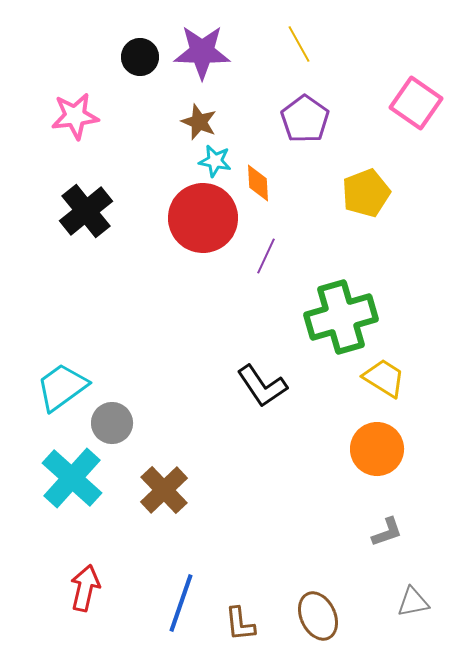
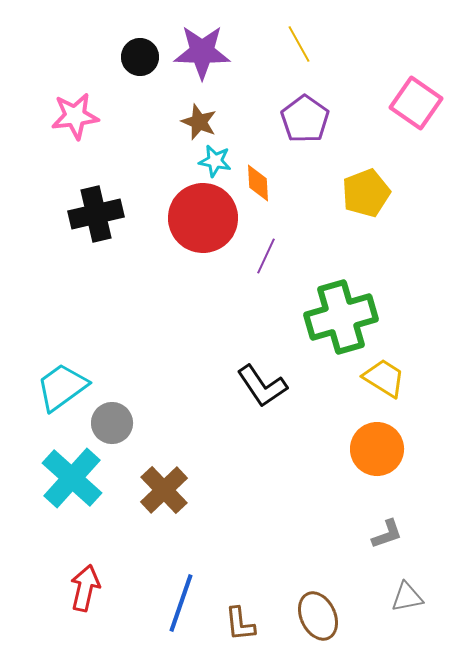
black cross: moved 10 px right, 3 px down; rotated 26 degrees clockwise
gray L-shape: moved 2 px down
gray triangle: moved 6 px left, 5 px up
